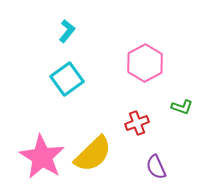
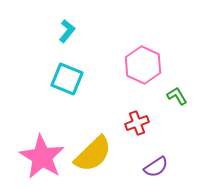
pink hexagon: moved 2 px left, 2 px down; rotated 6 degrees counterclockwise
cyan square: rotated 32 degrees counterclockwise
green L-shape: moved 5 px left, 11 px up; rotated 140 degrees counterclockwise
purple semicircle: rotated 100 degrees counterclockwise
